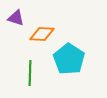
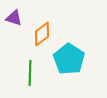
purple triangle: moved 2 px left
orange diamond: rotated 40 degrees counterclockwise
